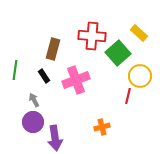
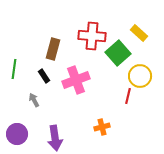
green line: moved 1 px left, 1 px up
purple circle: moved 16 px left, 12 px down
